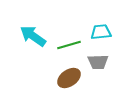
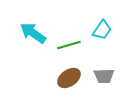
cyan trapezoid: moved 1 px right, 2 px up; rotated 130 degrees clockwise
cyan arrow: moved 3 px up
gray trapezoid: moved 6 px right, 14 px down
